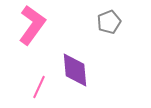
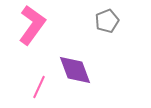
gray pentagon: moved 2 px left, 1 px up
purple diamond: rotated 15 degrees counterclockwise
